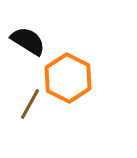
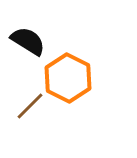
brown line: moved 2 px down; rotated 16 degrees clockwise
